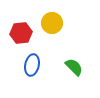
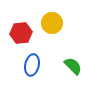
green semicircle: moved 1 px left, 1 px up
